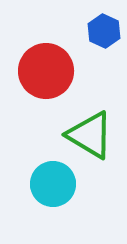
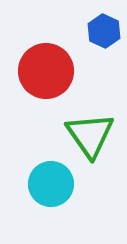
green triangle: rotated 24 degrees clockwise
cyan circle: moved 2 px left
